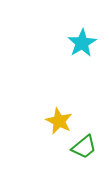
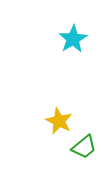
cyan star: moved 9 px left, 4 px up
